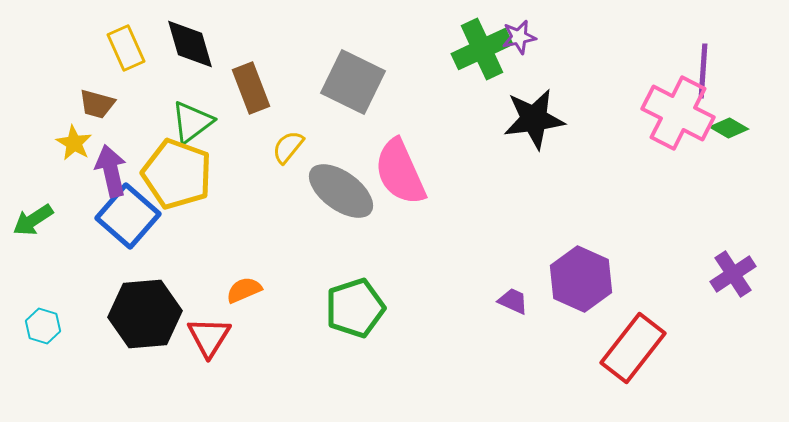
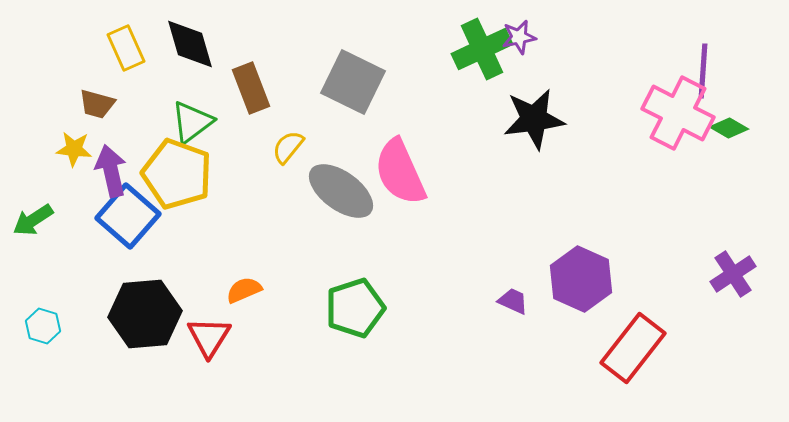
yellow star: moved 6 px down; rotated 24 degrees counterclockwise
